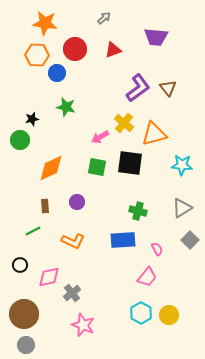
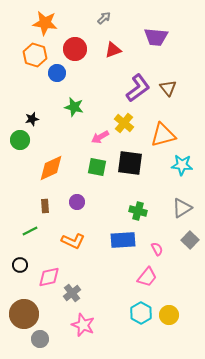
orange hexagon: moved 2 px left; rotated 15 degrees clockwise
green star: moved 8 px right
orange triangle: moved 9 px right, 1 px down
green line: moved 3 px left
gray circle: moved 14 px right, 6 px up
